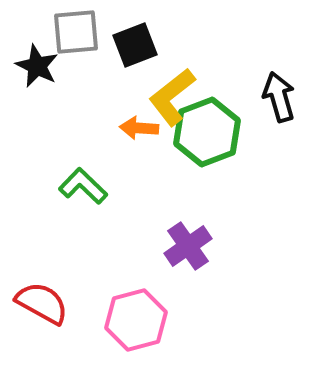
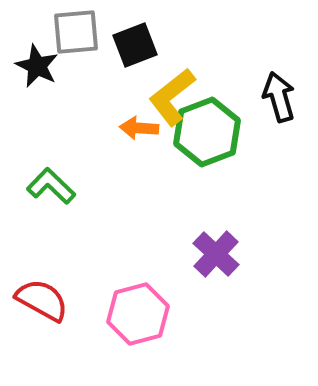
green L-shape: moved 32 px left
purple cross: moved 28 px right, 8 px down; rotated 12 degrees counterclockwise
red semicircle: moved 3 px up
pink hexagon: moved 2 px right, 6 px up
